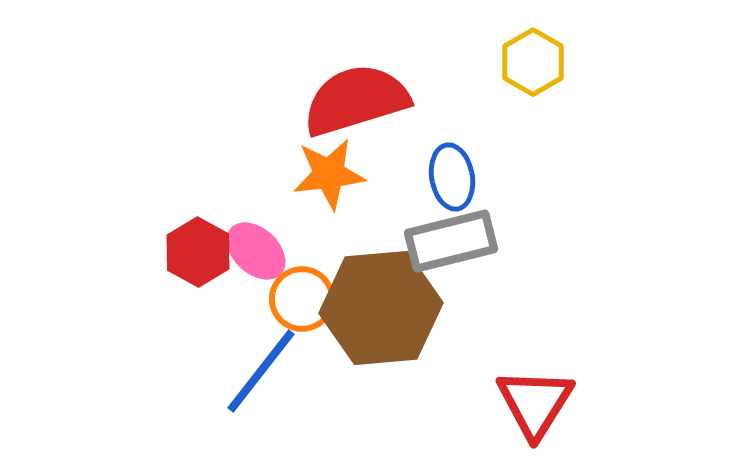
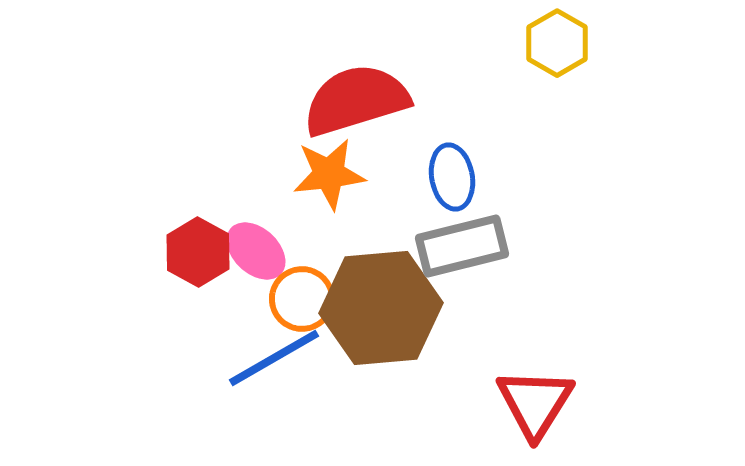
yellow hexagon: moved 24 px right, 19 px up
gray rectangle: moved 11 px right, 5 px down
blue line: moved 13 px right, 13 px up; rotated 22 degrees clockwise
